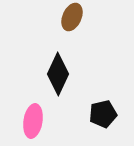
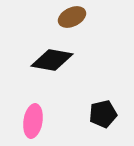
brown ellipse: rotated 40 degrees clockwise
black diamond: moved 6 px left, 14 px up; rotated 75 degrees clockwise
